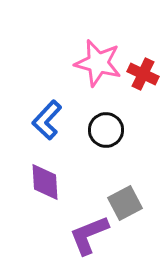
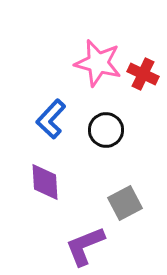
blue L-shape: moved 4 px right, 1 px up
purple L-shape: moved 4 px left, 11 px down
